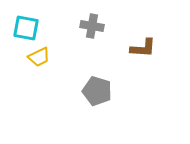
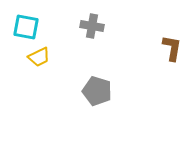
cyan square: moved 1 px up
brown L-shape: moved 29 px right; rotated 84 degrees counterclockwise
